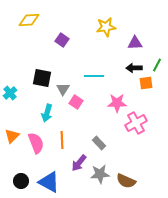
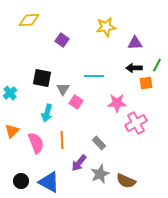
orange triangle: moved 5 px up
gray star: rotated 18 degrees counterclockwise
